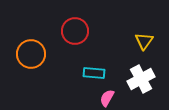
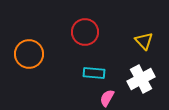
red circle: moved 10 px right, 1 px down
yellow triangle: rotated 18 degrees counterclockwise
orange circle: moved 2 px left
